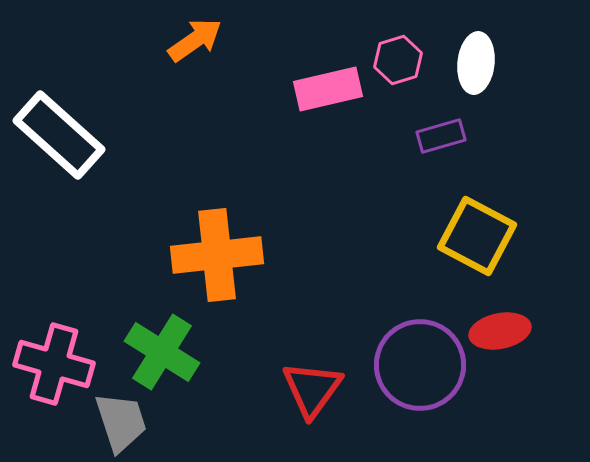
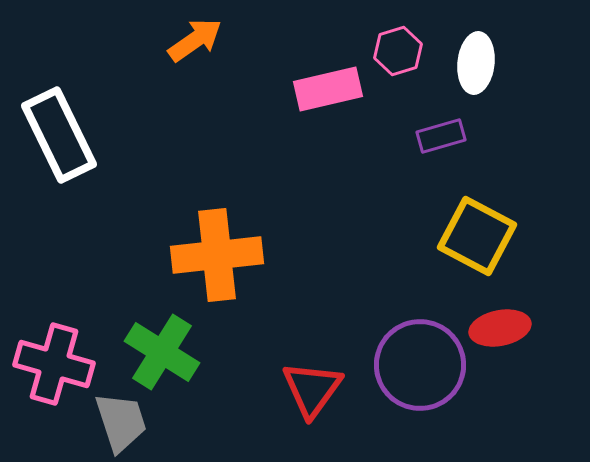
pink hexagon: moved 9 px up
white rectangle: rotated 22 degrees clockwise
red ellipse: moved 3 px up
